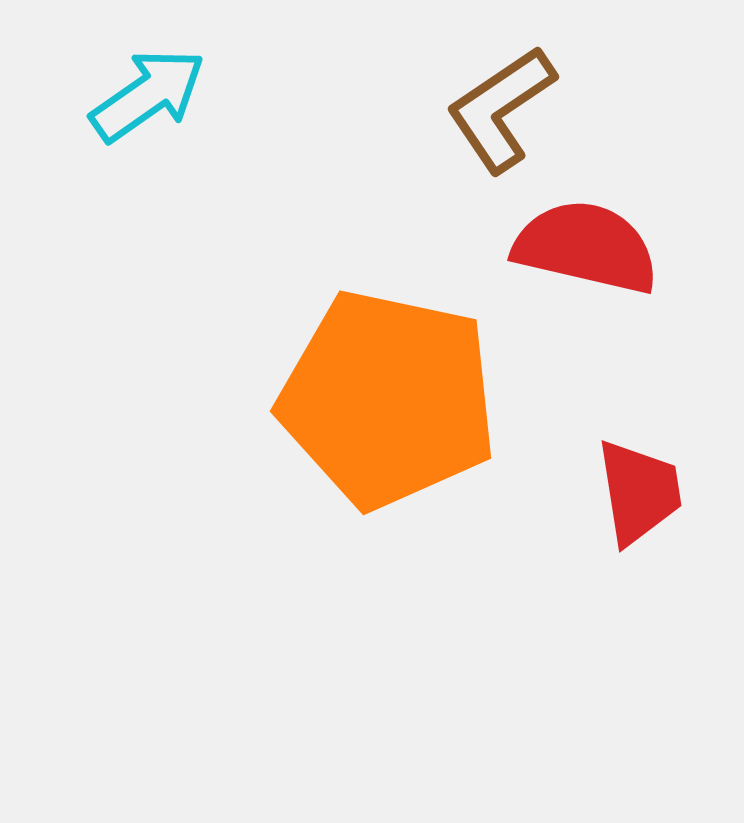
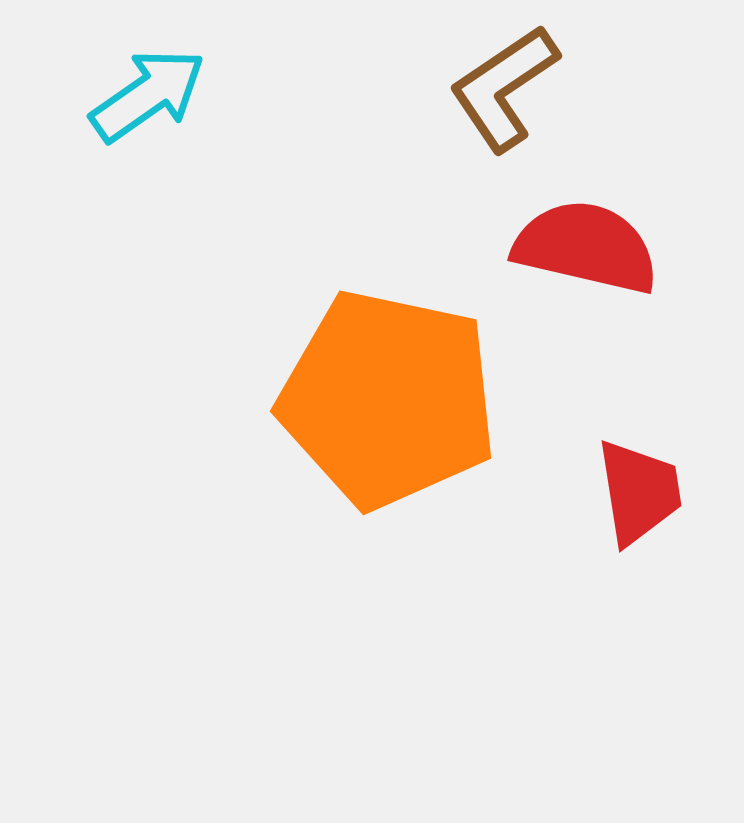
brown L-shape: moved 3 px right, 21 px up
